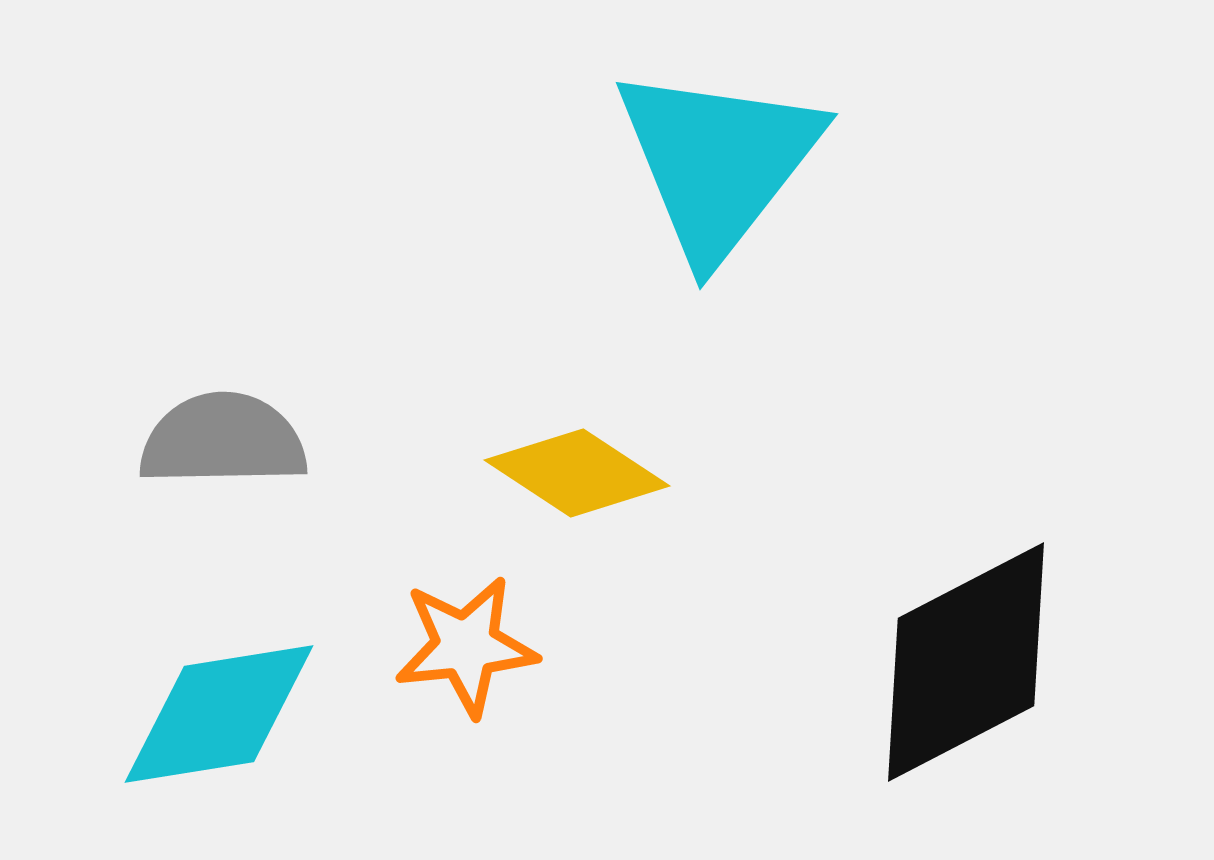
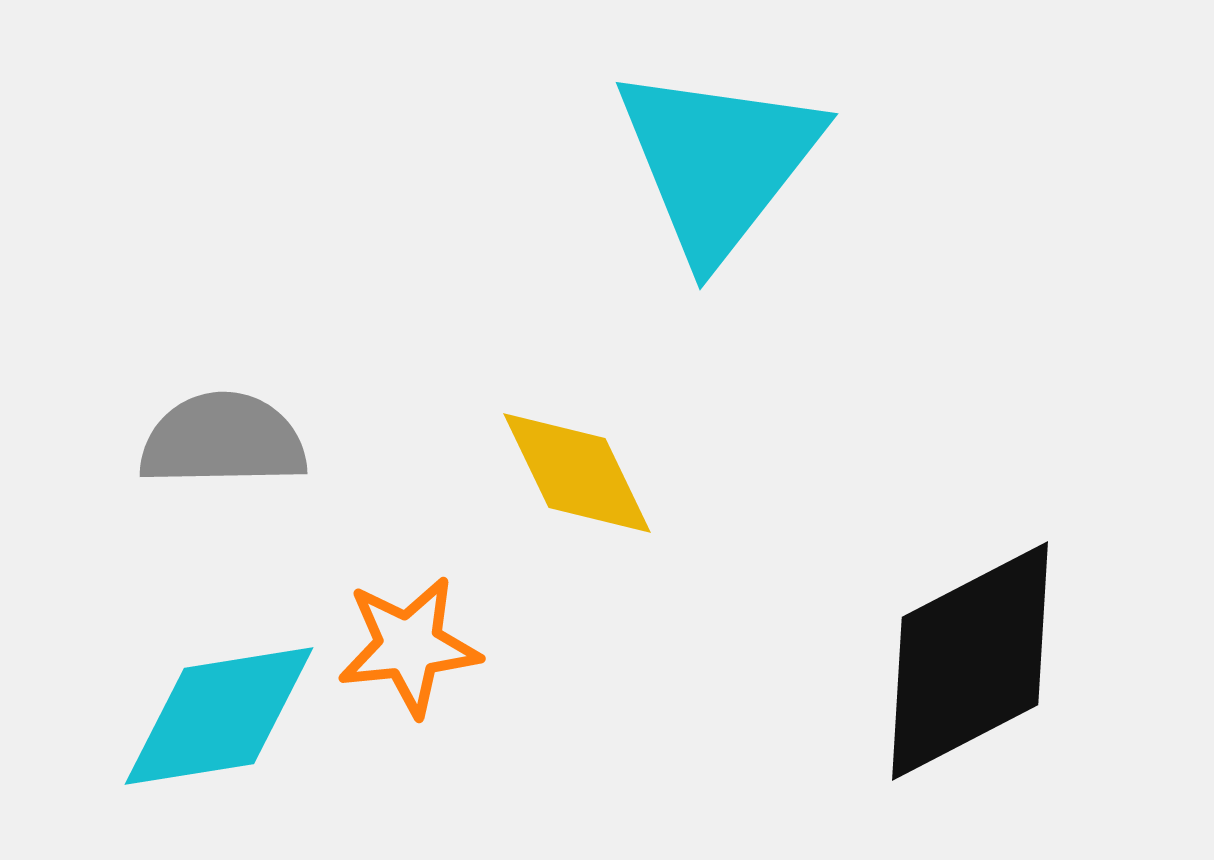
yellow diamond: rotated 31 degrees clockwise
orange star: moved 57 px left
black diamond: moved 4 px right, 1 px up
cyan diamond: moved 2 px down
